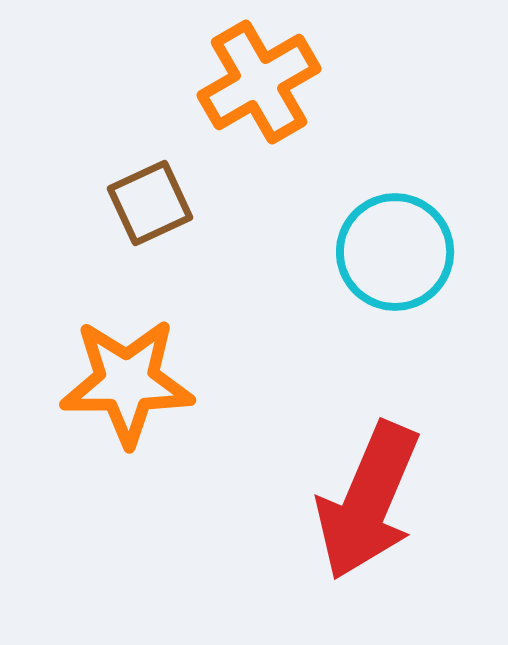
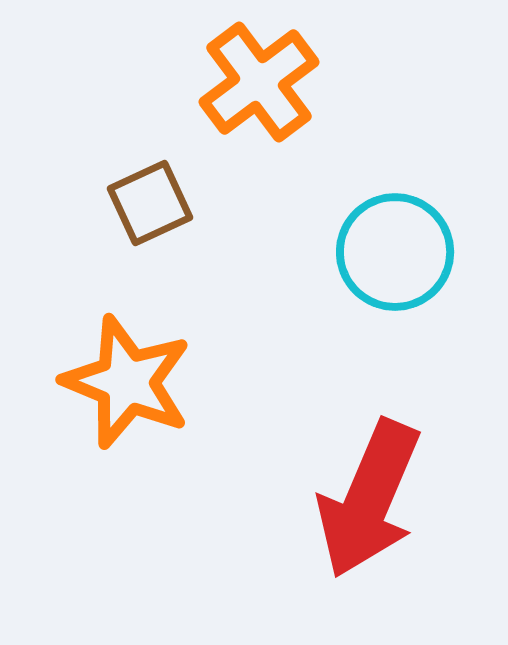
orange cross: rotated 7 degrees counterclockwise
orange star: rotated 22 degrees clockwise
red arrow: moved 1 px right, 2 px up
